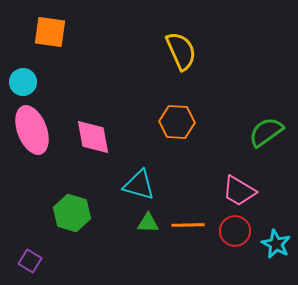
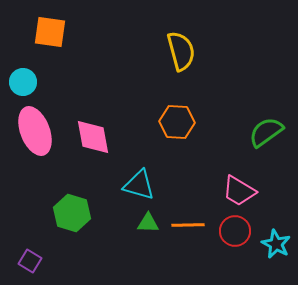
yellow semicircle: rotated 9 degrees clockwise
pink ellipse: moved 3 px right, 1 px down
